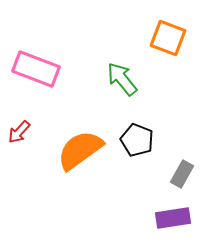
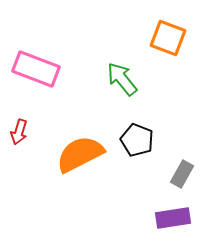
red arrow: rotated 25 degrees counterclockwise
orange semicircle: moved 4 px down; rotated 9 degrees clockwise
